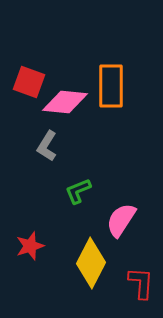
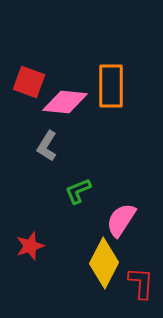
yellow diamond: moved 13 px right
